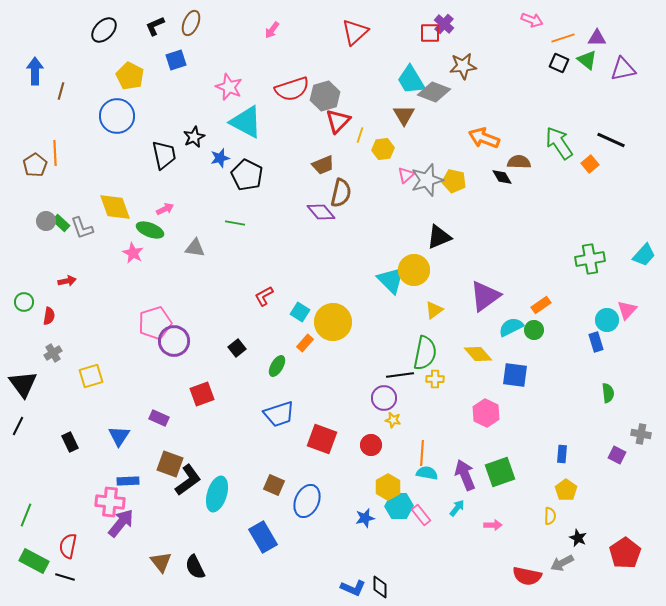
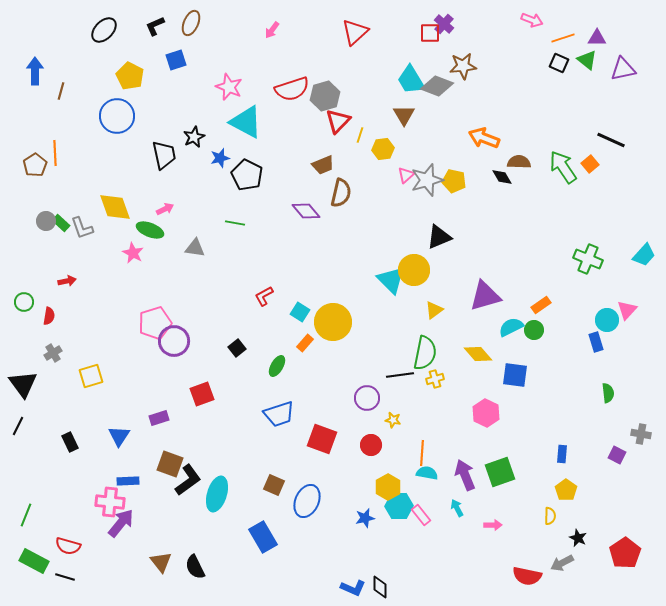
gray diamond at (434, 92): moved 3 px right, 6 px up
green arrow at (559, 143): moved 4 px right, 24 px down
purple diamond at (321, 212): moved 15 px left, 1 px up
green cross at (590, 259): moved 2 px left; rotated 32 degrees clockwise
purple triangle at (485, 296): rotated 20 degrees clockwise
yellow cross at (435, 379): rotated 18 degrees counterclockwise
purple circle at (384, 398): moved 17 px left
purple rectangle at (159, 418): rotated 42 degrees counterclockwise
cyan arrow at (457, 508): rotated 66 degrees counterclockwise
red semicircle at (68, 546): rotated 85 degrees counterclockwise
